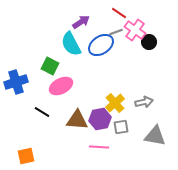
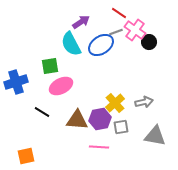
green square: rotated 36 degrees counterclockwise
